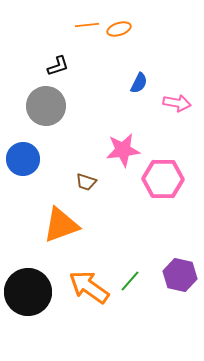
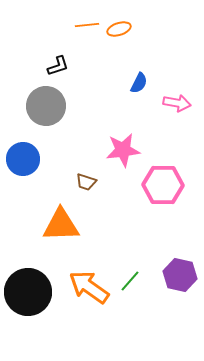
pink hexagon: moved 6 px down
orange triangle: rotated 18 degrees clockwise
